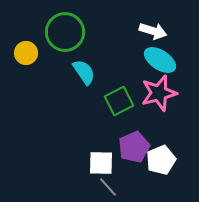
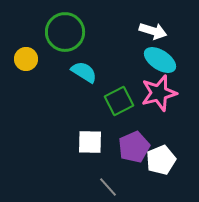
yellow circle: moved 6 px down
cyan semicircle: rotated 24 degrees counterclockwise
white square: moved 11 px left, 21 px up
